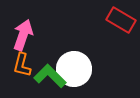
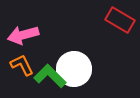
red rectangle: moved 1 px left
pink arrow: rotated 124 degrees counterclockwise
orange L-shape: rotated 140 degrees clockwise
